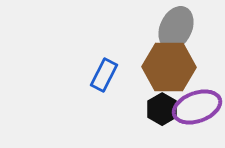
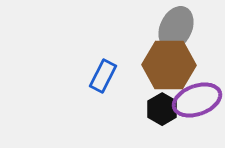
brown hexagon: moved 2 px up
blue rectangle: moved 1 px left, 1 px down
purple ellipse: moved 7 px up
